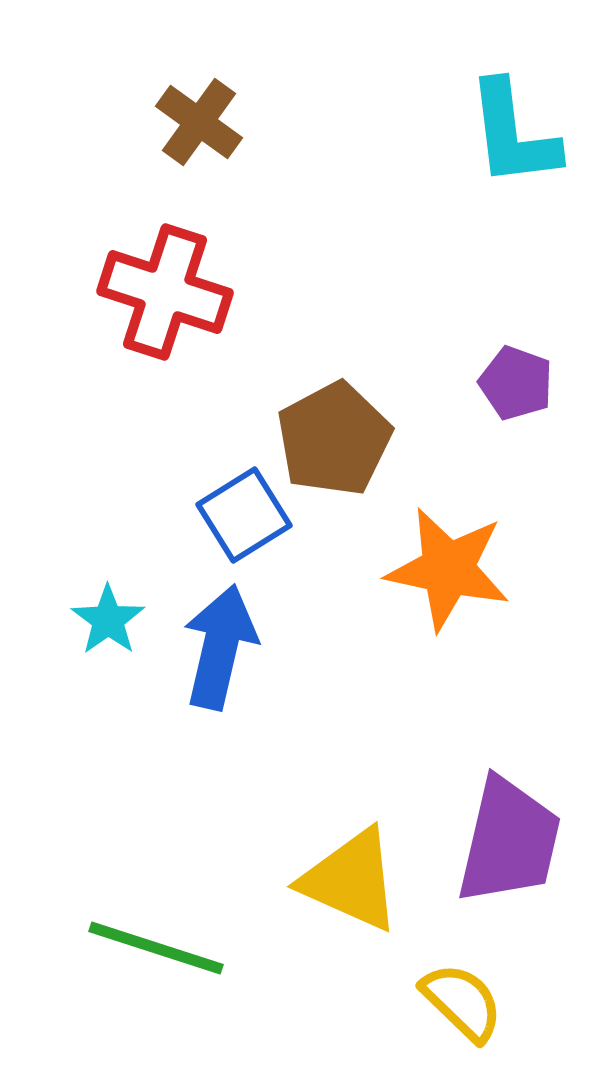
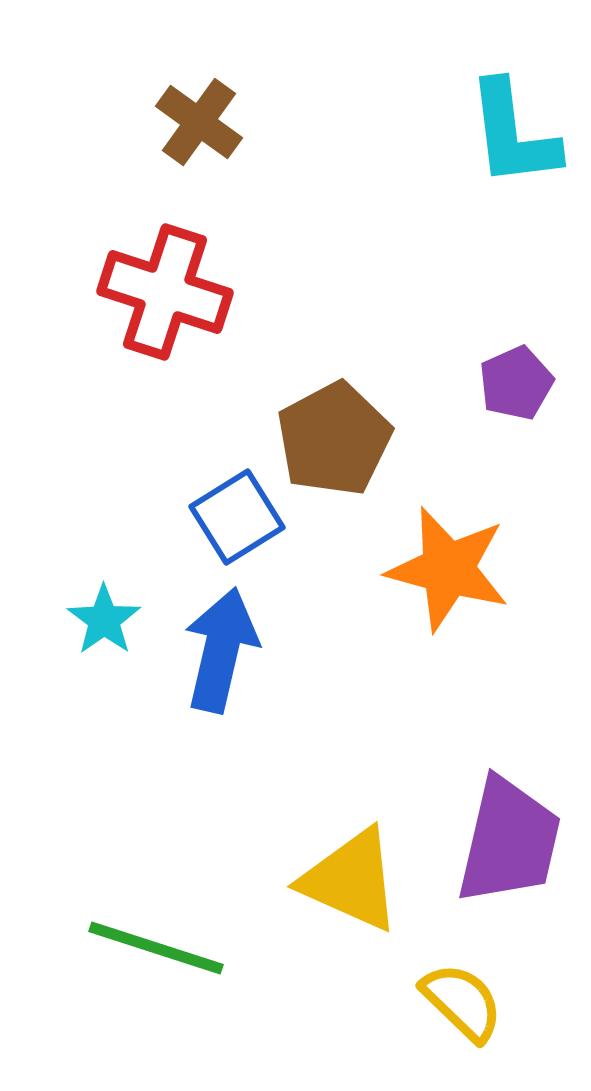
purple pentagon: rotated 28 degrees clockwise
blue square: moved 7 px left, 2 px down
orange star: rotated 3 degrees clockwise
cyan star: moved 4 px left
blue arrow: moved 1 px right, 3 px down
